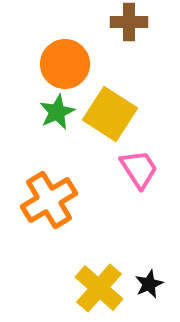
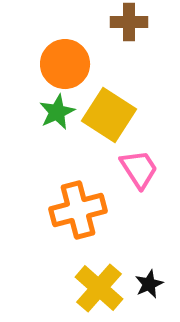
yellow square: moved 1 px left, 1 px down
orange cross: moved 29 px right, 10 px down; rotated 16 degrees clockwise
